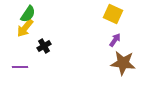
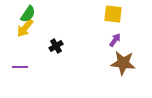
yellow square: rotated 18 degrees counterclockwise
black cross: moved 12 px right
